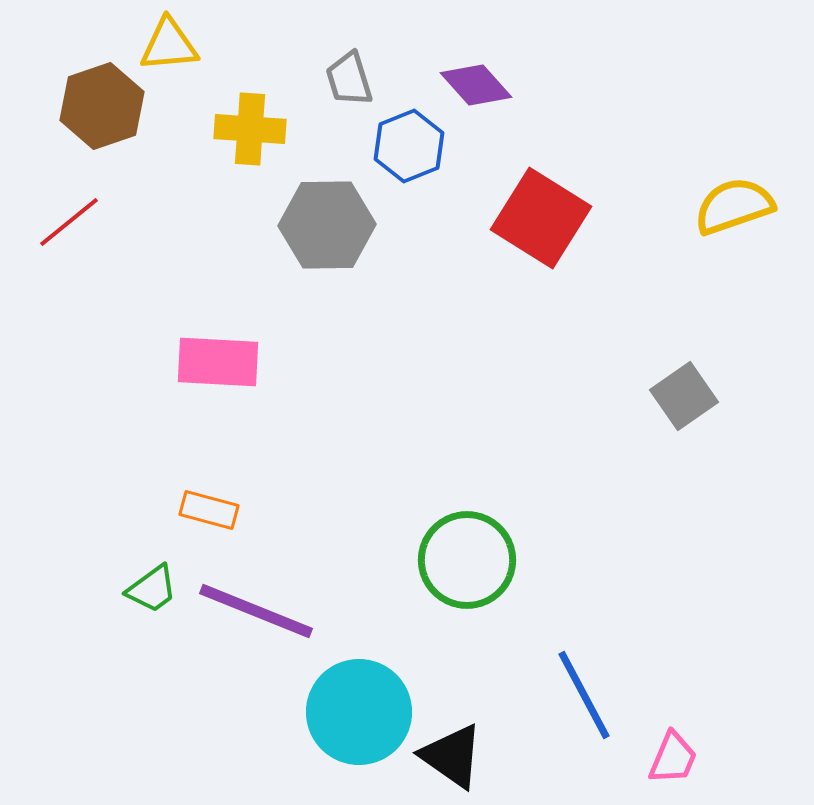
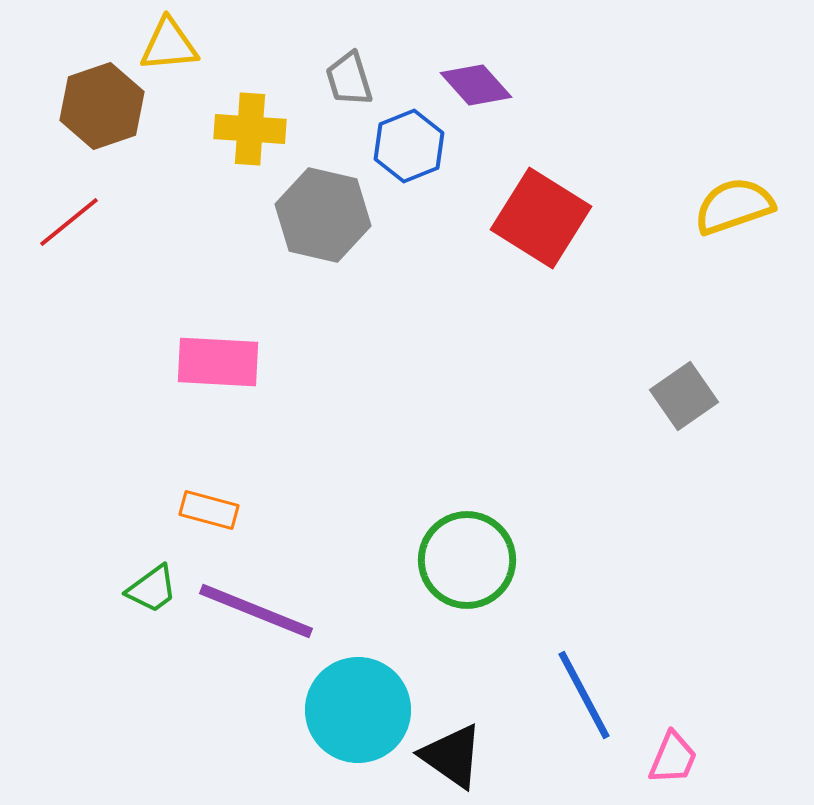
gray hexagon: moved 4 px left, 10 px up; rotated 14 degrees clockwise
cyan circle: moved 1 px left, 2 px up
